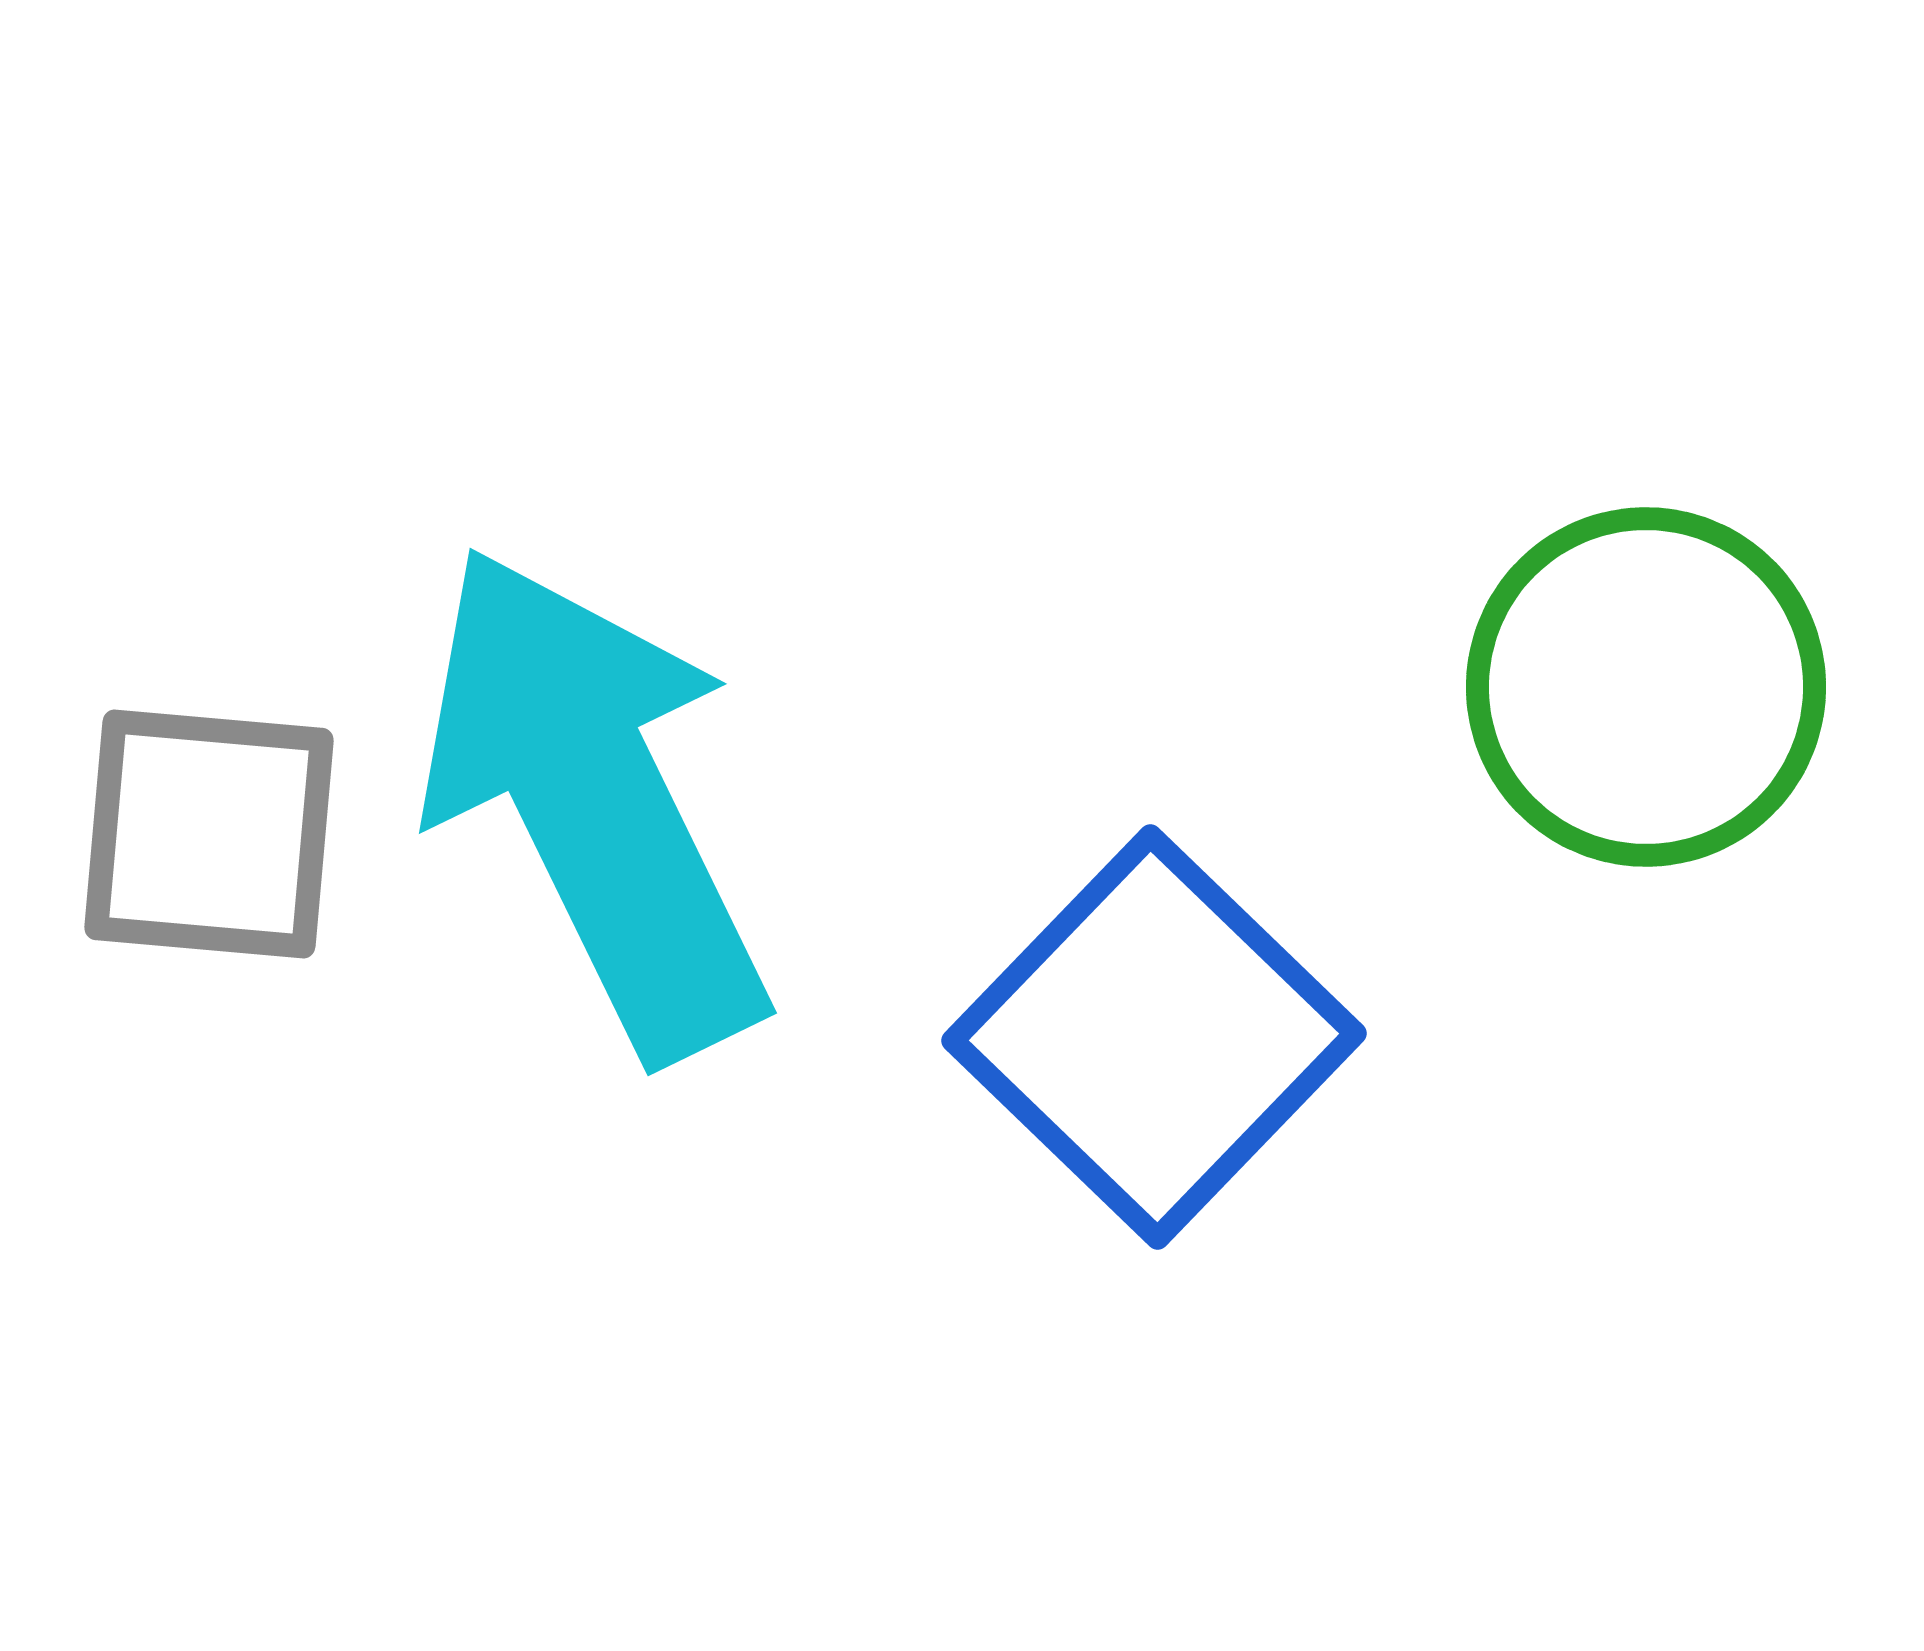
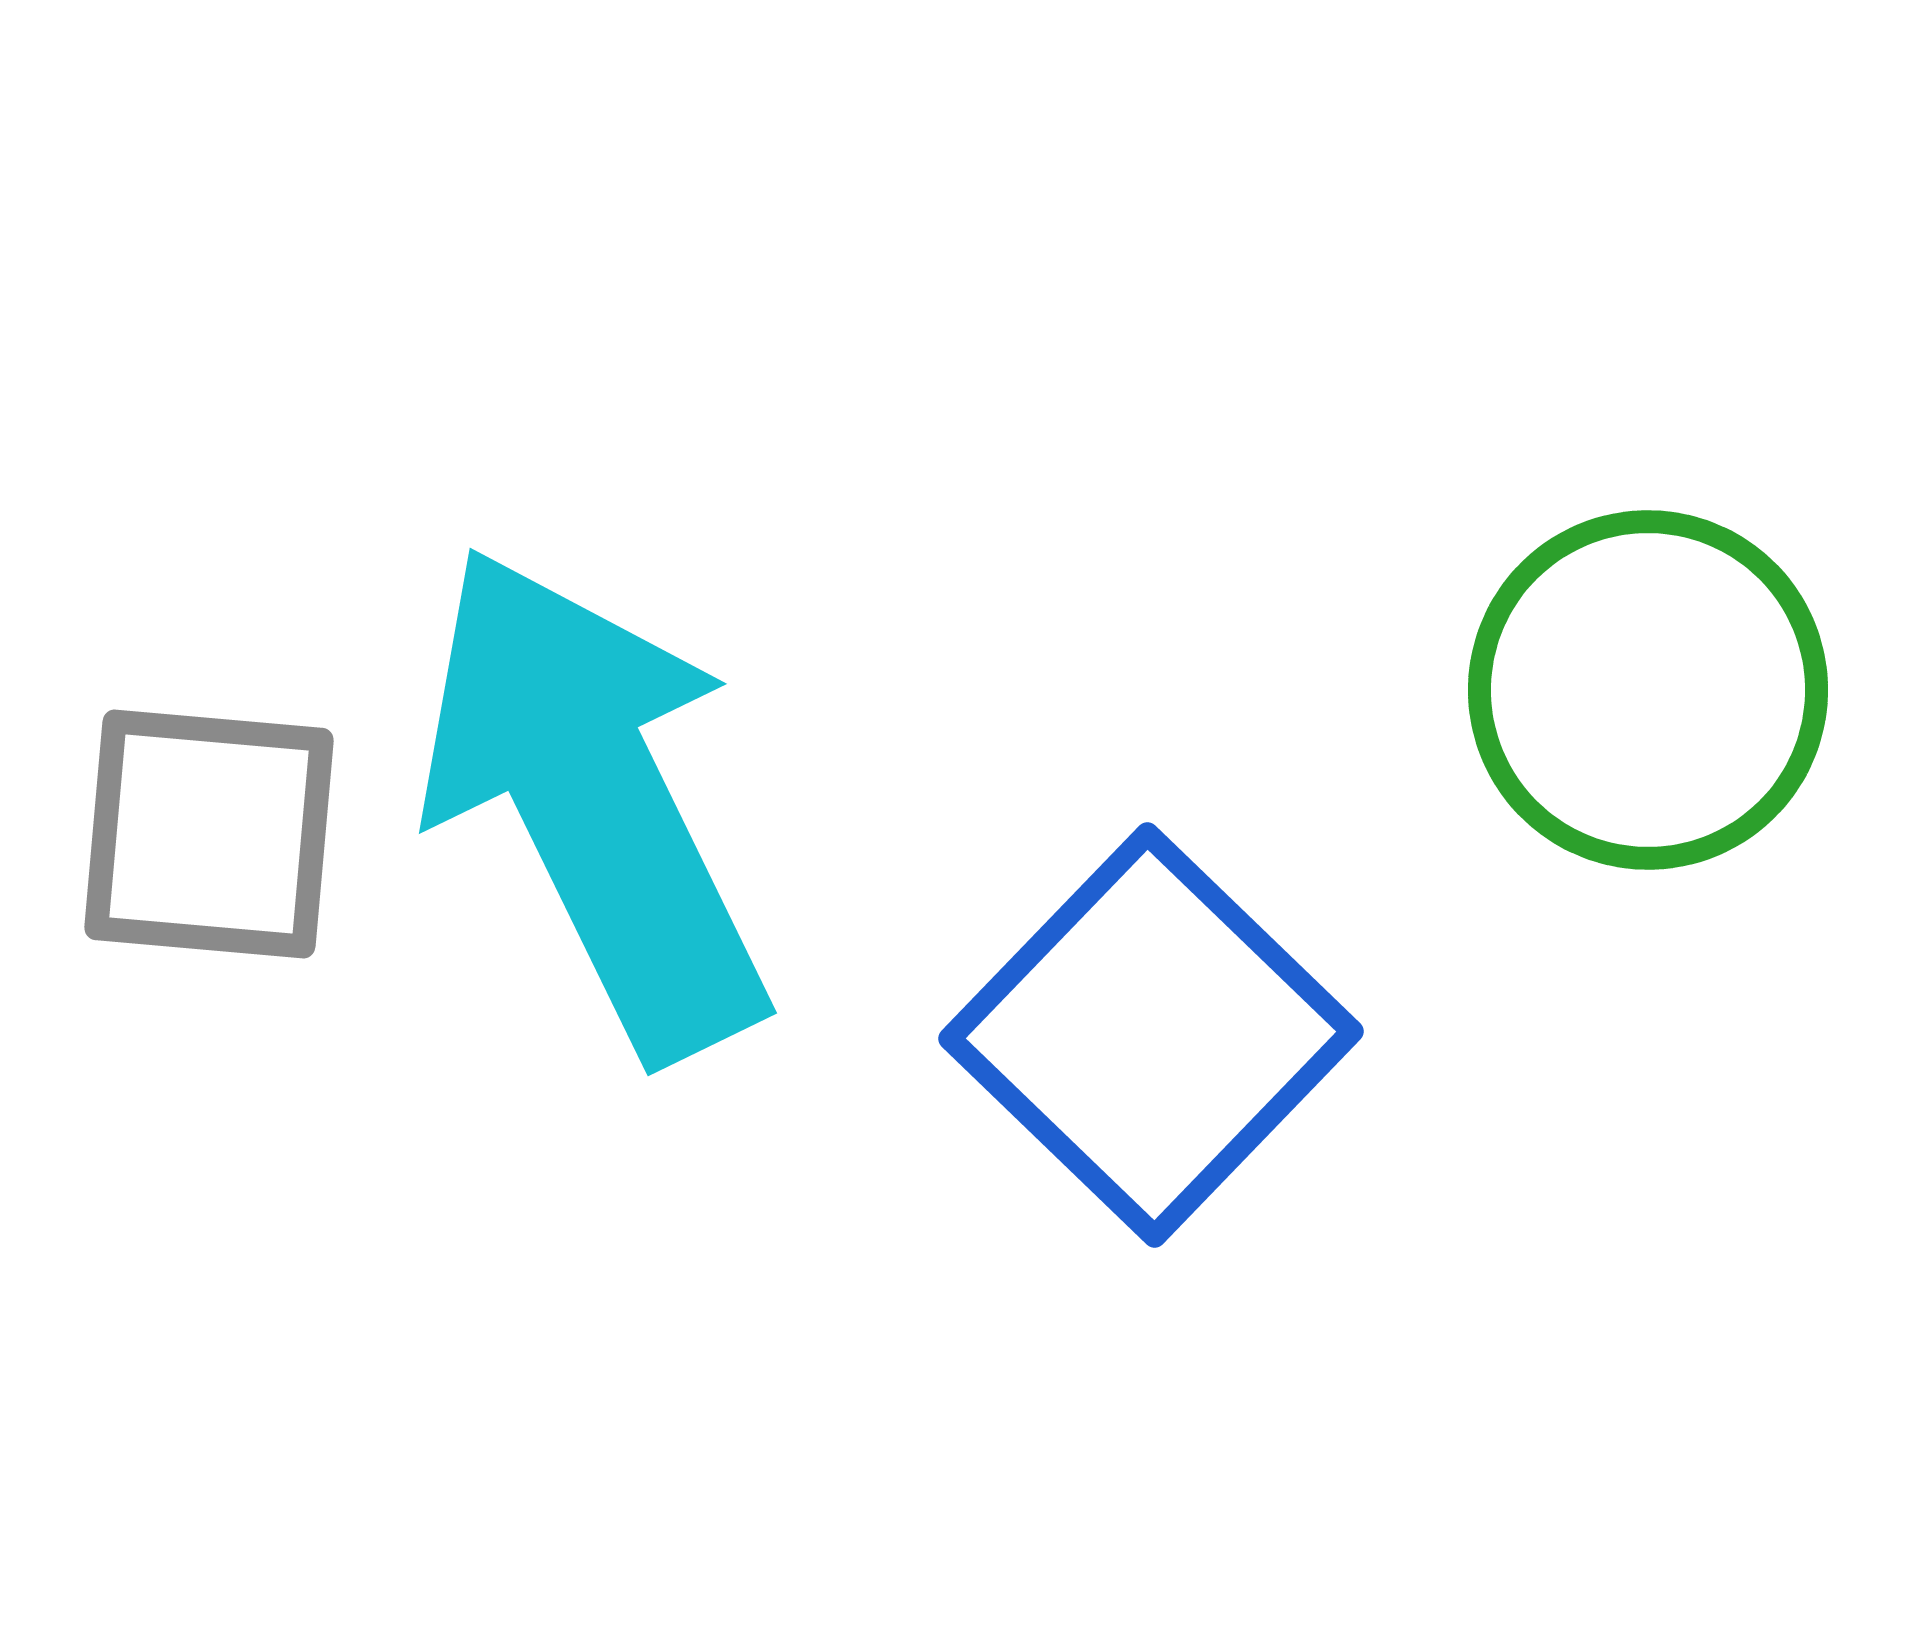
green circle: moved 2 px right, 3 px down
blue square: moved 3 px left, 2 px up
